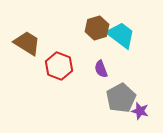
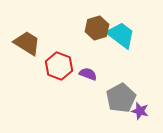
purple semicircle: moved 13 px left, 5 px down; rotated 132 degrees clockwise
